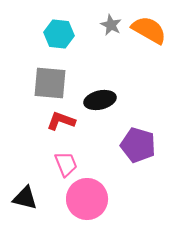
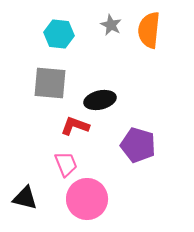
orange semicircle: rotated 114 degrees counterclockwise
red L-shape: moved 14 px right, 5 px down
